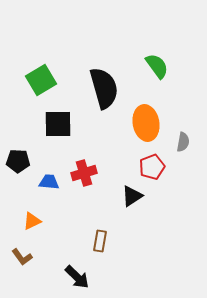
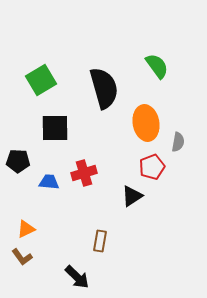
black square: moved 3 px left, 4 px down
gray semicircle: moved 5 px left
orange triangle: moved 6 px left, 8 px down
